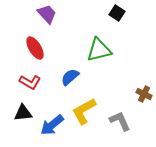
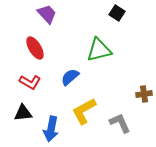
brown cross: rotated 35 degrees counterclockwise
gray L-shape: moved 2 px down
blue arrow: moved 1 px left, 4 px down; rotated 40 degrees counterclockwise
